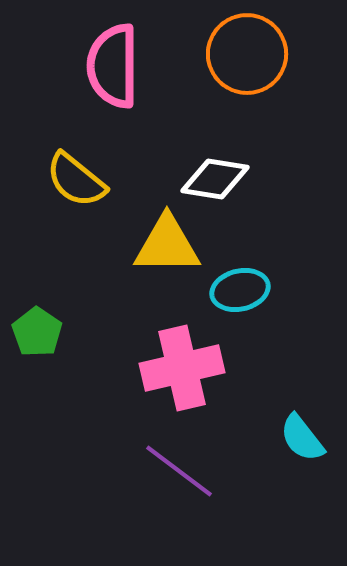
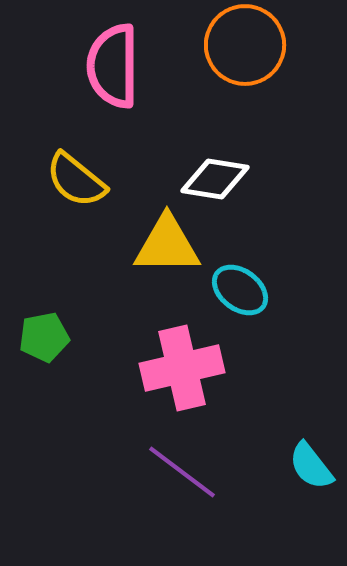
orange circle: moved 2 px left, 9 px up
cyan ellipse: rotated 50 degrees clockwise
green pentagon: moved 7 px right, 5 px down; rotated 27 degrees clockwise
cyan semicircle: moved 9 px right, 28 px down
purple line: moved 3 px right, 1 px down
